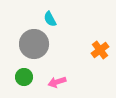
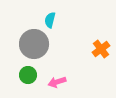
cyan semicircle: moved 1 px down; rotated 42 degrees clockwise
orange cross: moved 1 px right, 1 px up
green circle: moved 4 px right, 2 px up
